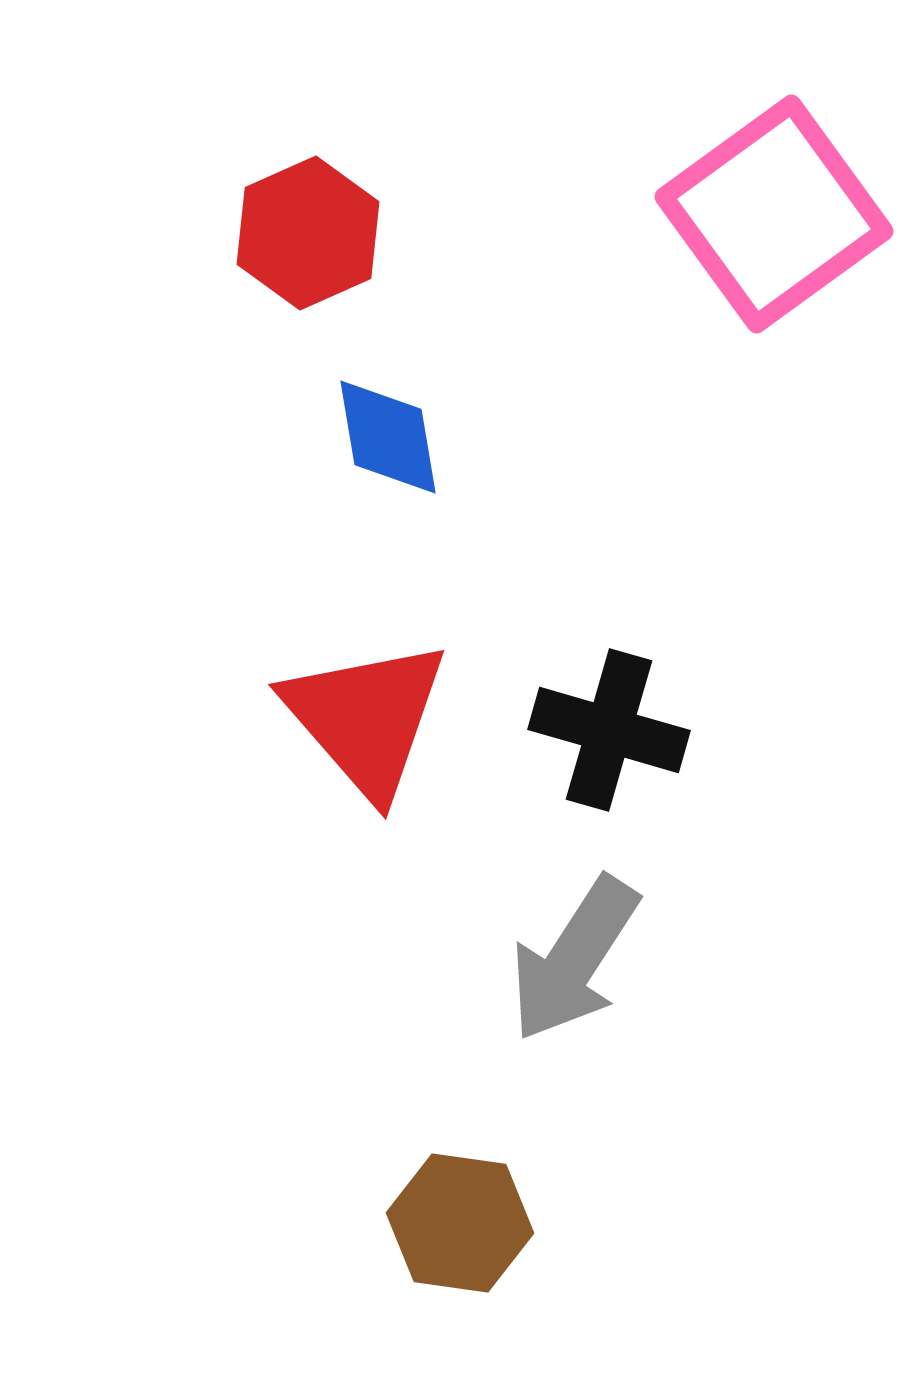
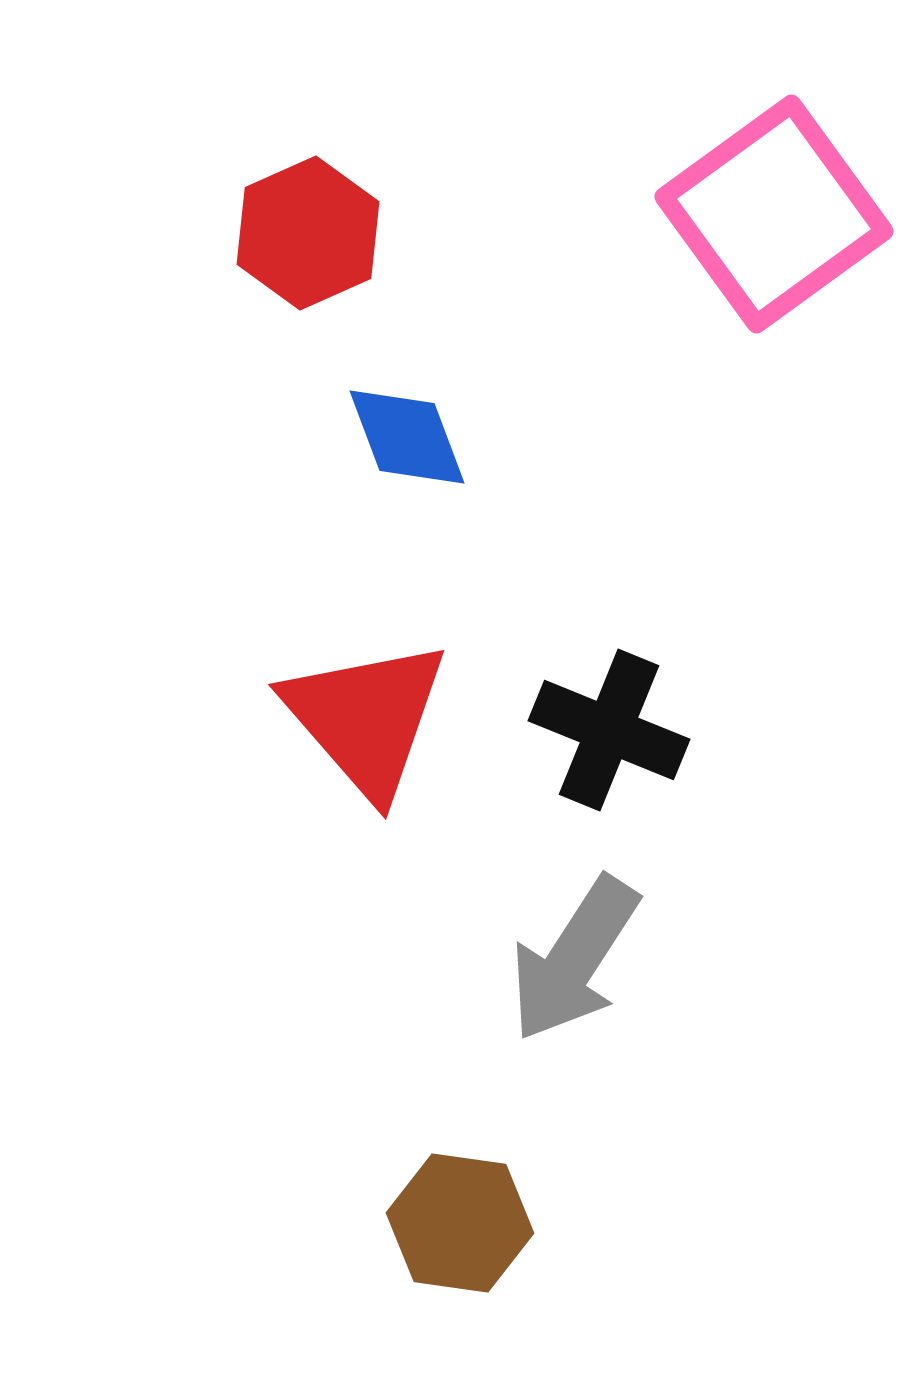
blue diamond: moved 19 px right; rotated 11 degrees counterclockwise
black cross: rotated 6 degrees clockwise
